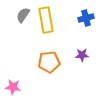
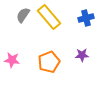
yellow rectangle: moved 3 px right, 3 px up; rotated 30 degrees counterclockwise
orange pentagon: rotated 15 degrees counterclockwise
pink star: moved 1 px left, 27 px up
